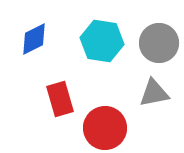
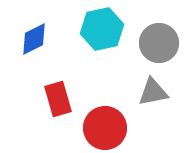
cyan hexagon: moved 12 px up; rotated 21 degrees counterclockwise
gray triangle: moved 1 px left, 1 px up
red rectangle: moved 2 px left
